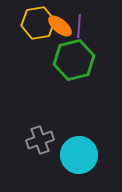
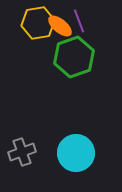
purple line: moved 5 px up; rotated 25 degrees counterclockwise
green hexagon: moved 3 px up; rotated 6 degrees counterclockwise
gray cross: moved 18 px left, 12 px down
cyan circle: moved 3 px left, 2 px up
